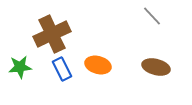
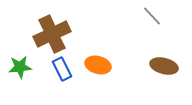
brown ellipse: moved 8 px right, 1 px up
